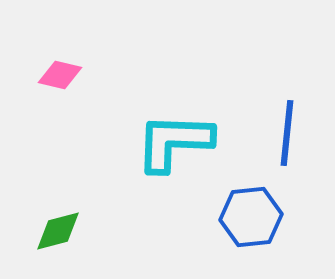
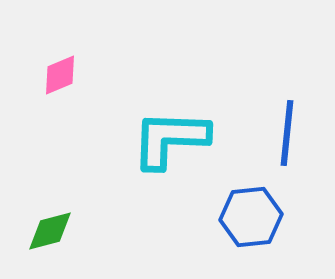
pink diamond: rotated 36 degrees counterclockwise
cyan L-shape: moved 4 px left, 3 px up
green diamond: moved 8 px left
